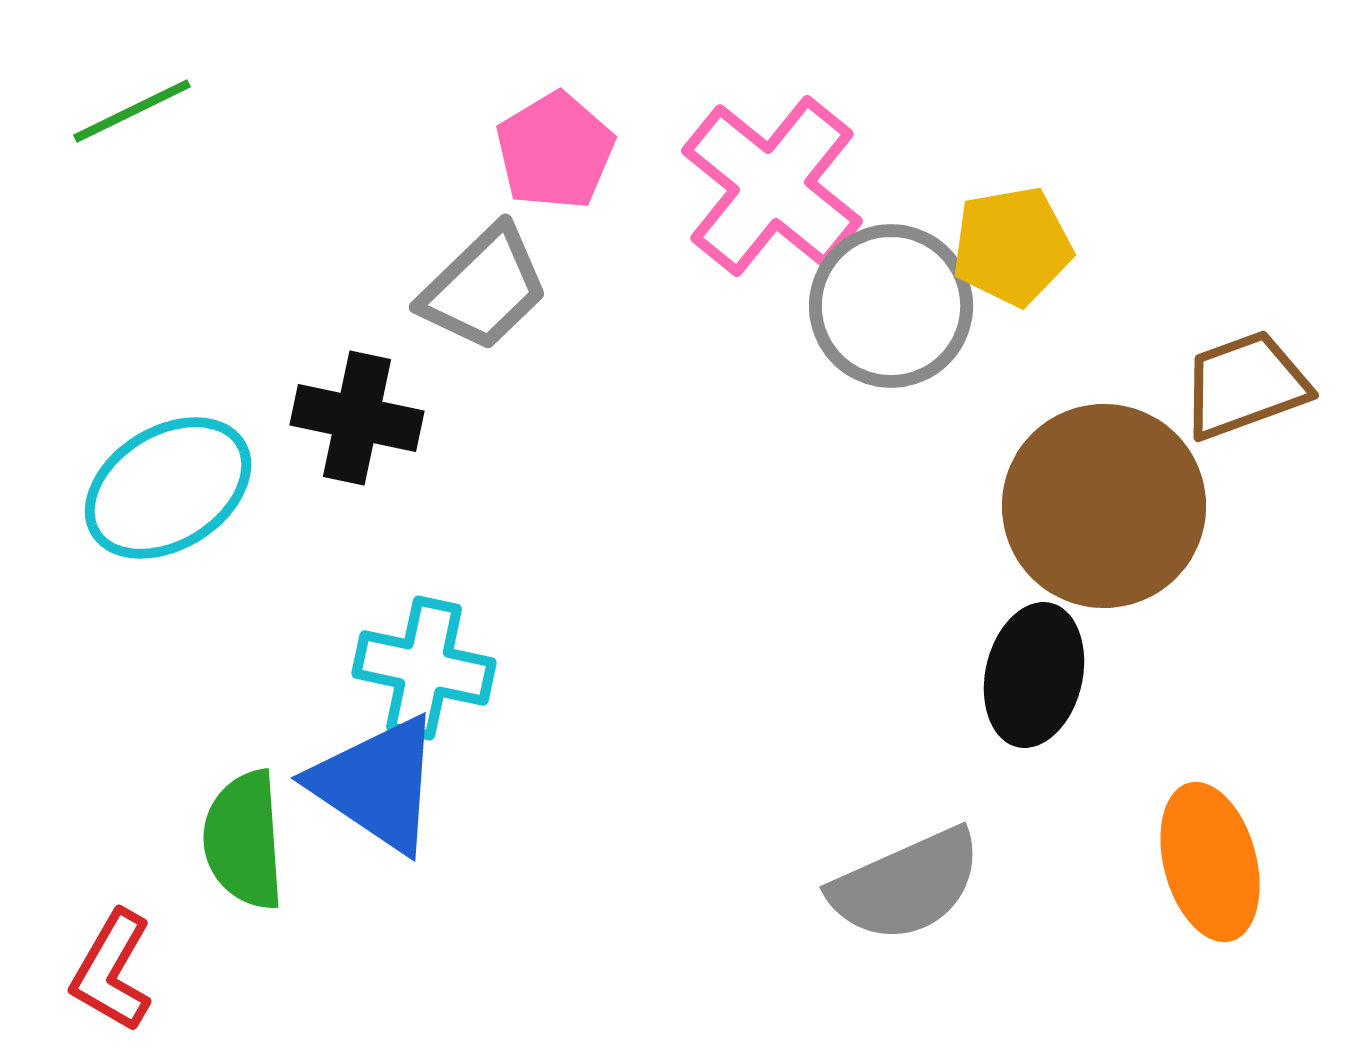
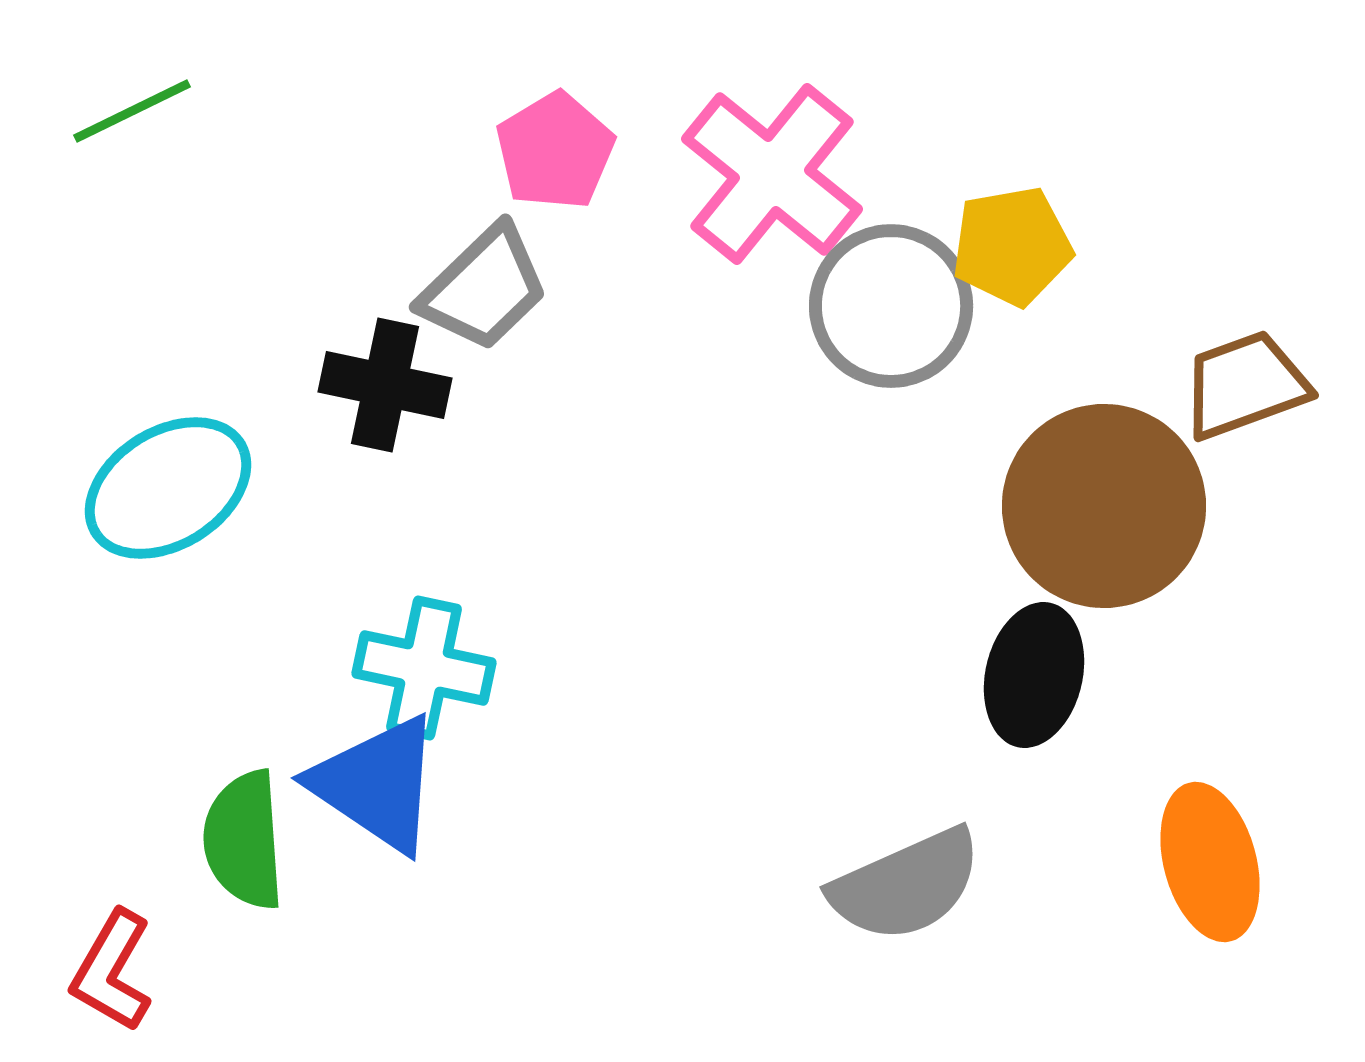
pink cross: moved 12 px up
black cross: moved 28 px right, 33 px up
